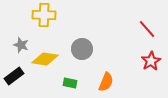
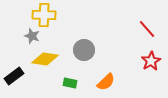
gray star: moved 11 px right, 9 px up
gray circle: moved 2 px right, 1 px down
orange semicircle: rotated 24 degrees clockwise
